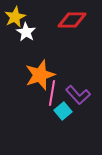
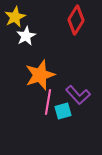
red diamond: moved 4 px right; rotated 60 degrees counterclockwise
white star: moved 4 px down; rotated 12 degrees clockwise
pink line: moved 4 px left, 9 px down
cyan square: rotated 24 degrees clockwise
